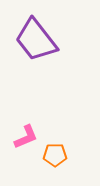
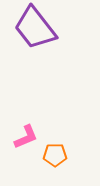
purple trapezoid: moved 1 px left, 12 px up
